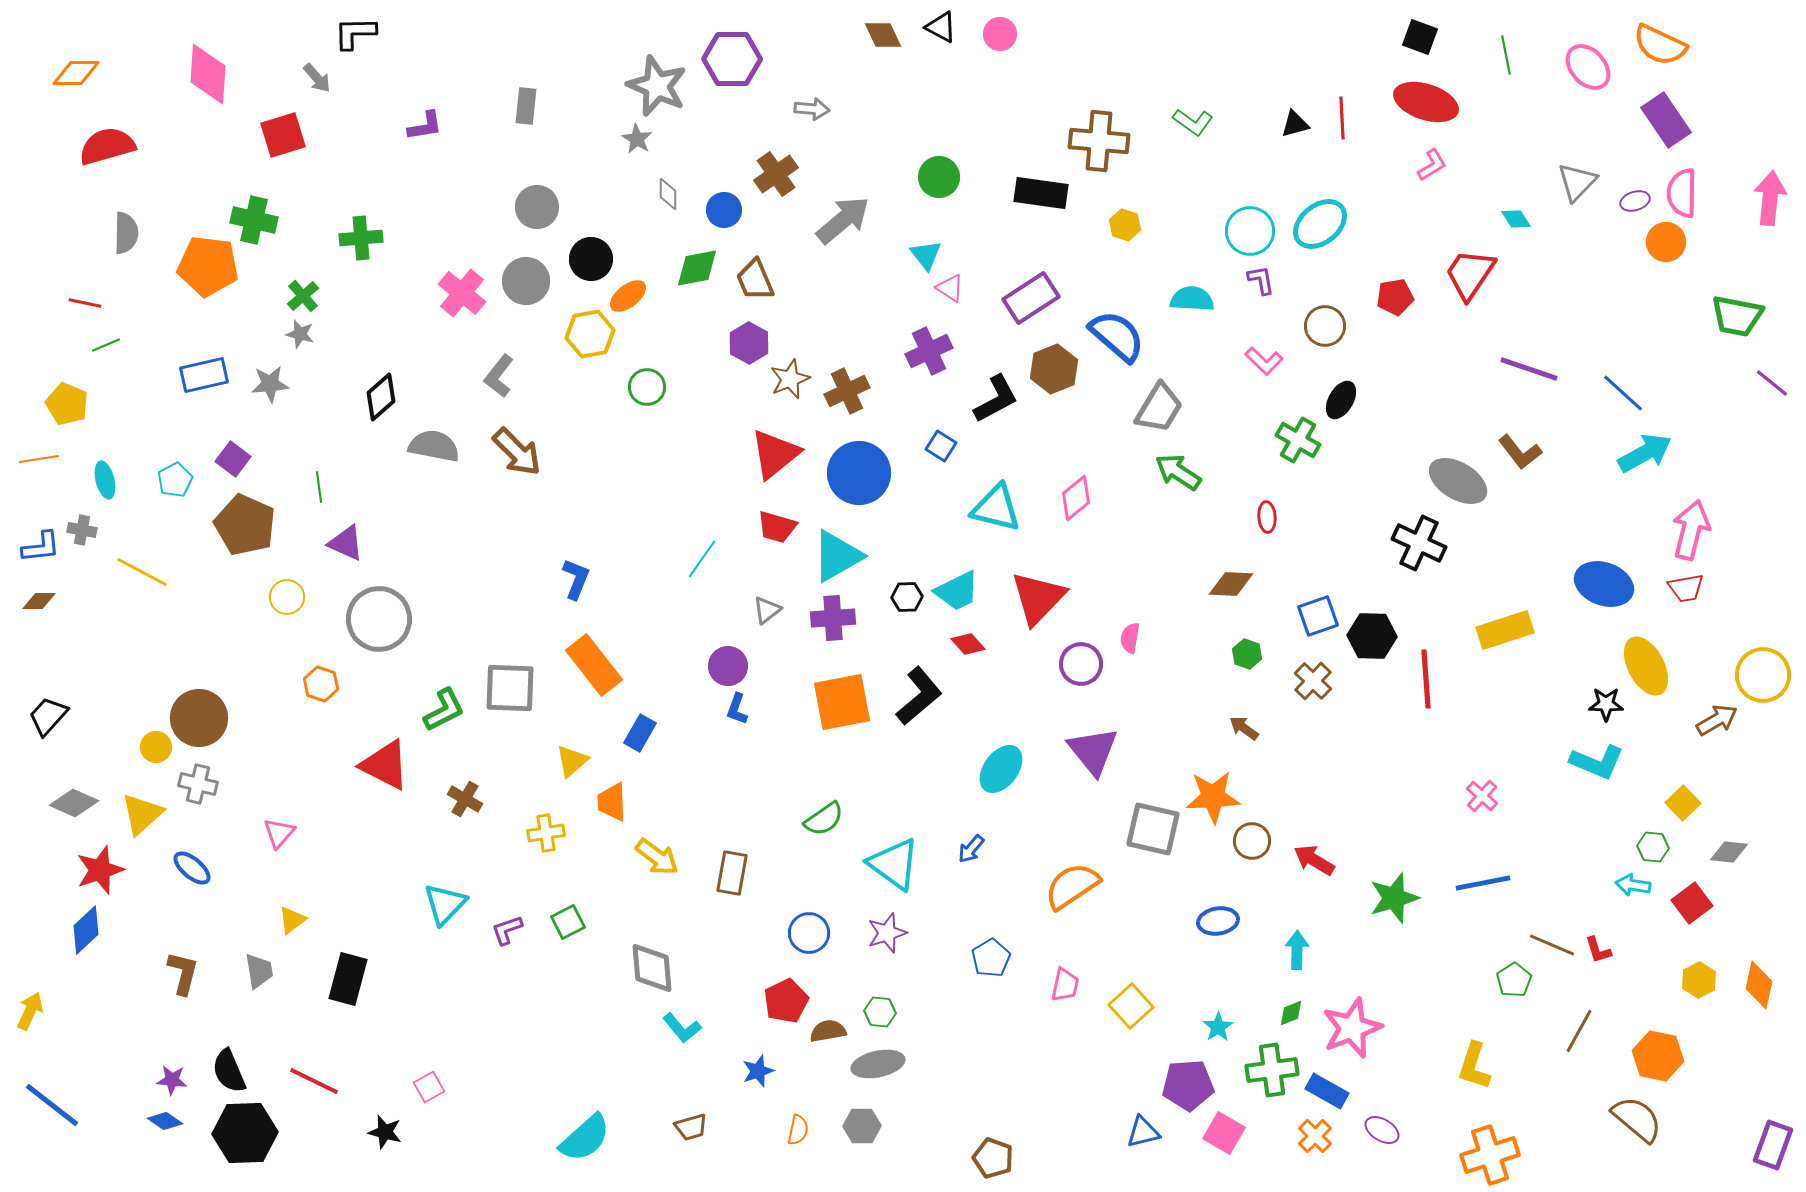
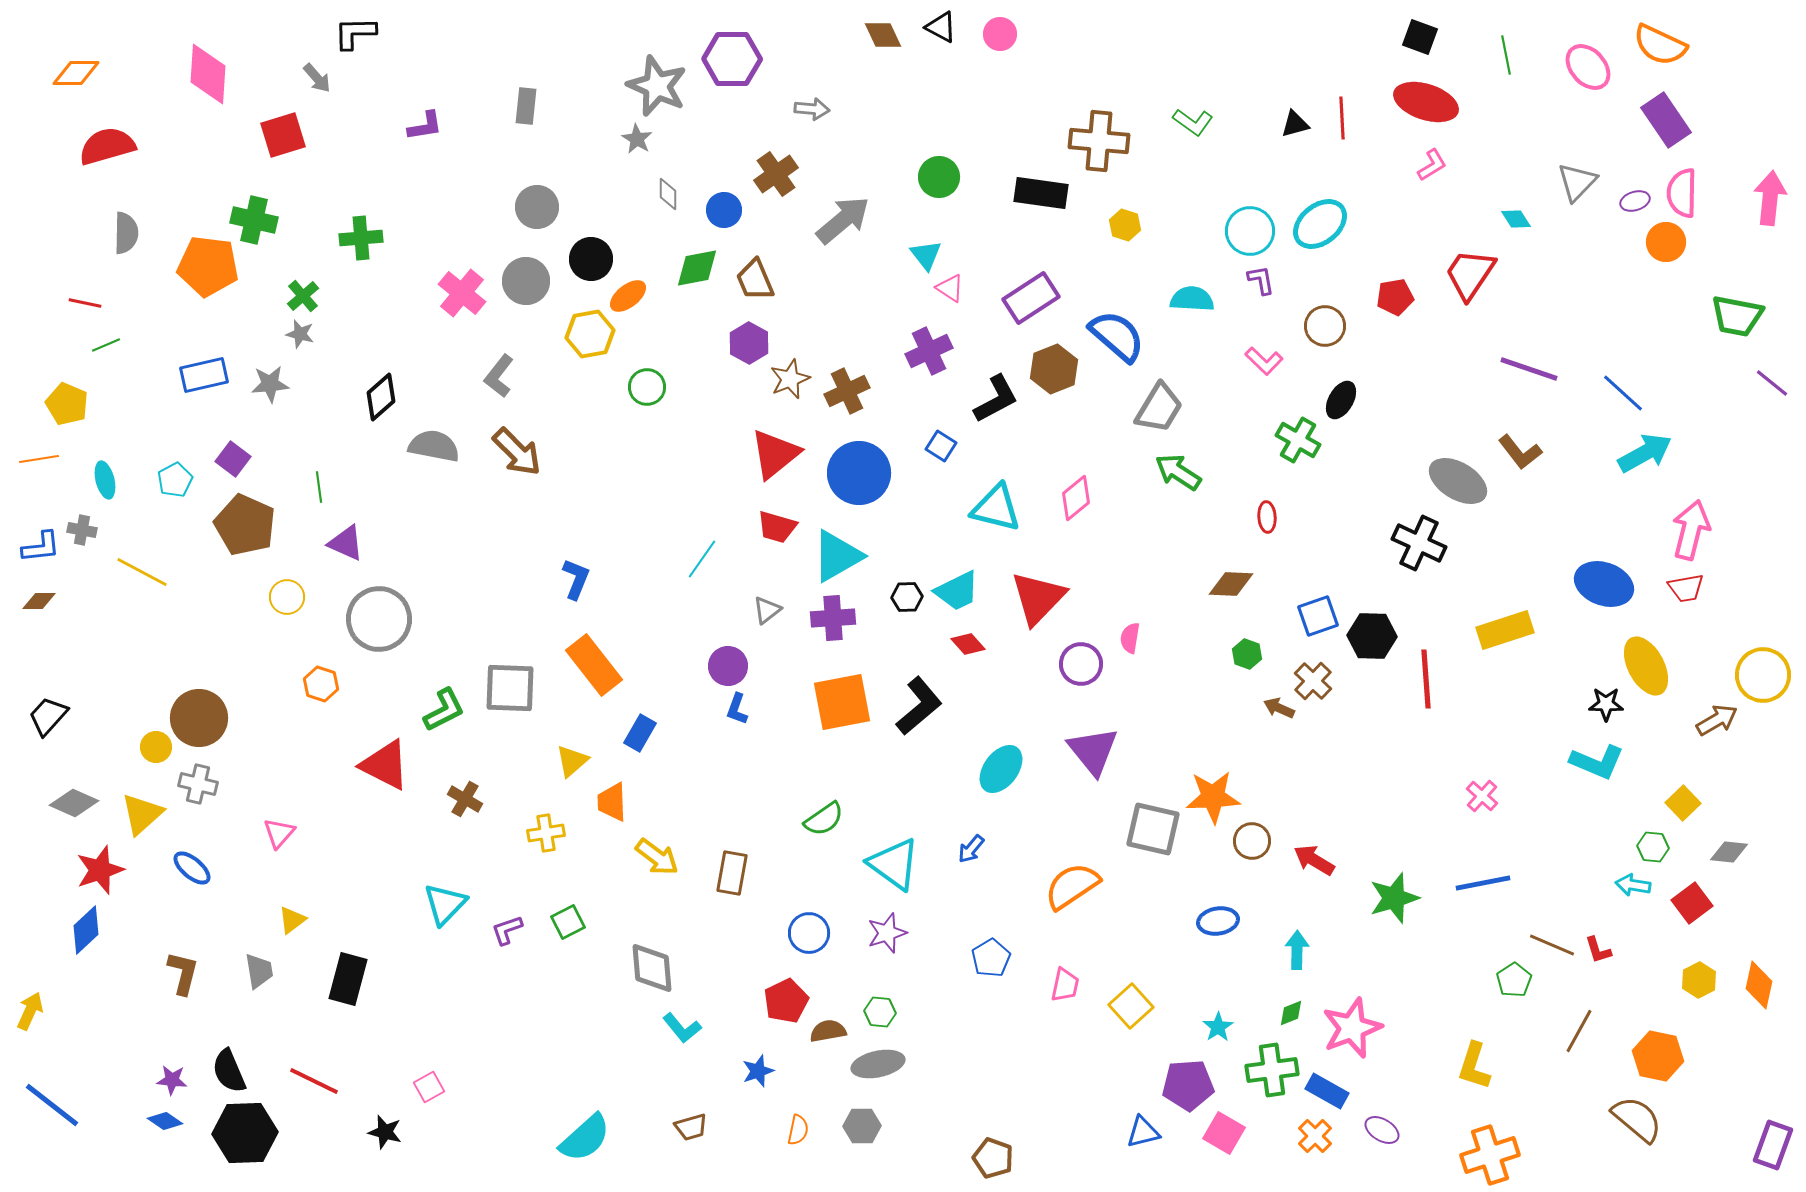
black L-shape at (919, 696): moved 10 px down
brown arrow at (1244, 728): moved 35 px right, 20 px up; rotated 12 degrees counterclockwise
